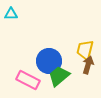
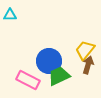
cyan triangle: moved 1 px left, 1 px down
yellow trapezoid: rotated 25 degrees clockwise
green trapezoid: rotated 15 degrees clockwise
